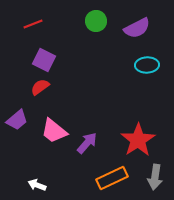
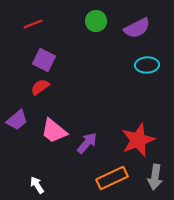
red star: rotated 12 degrees clockwise
white arrow: rotated 36 degrees clockwise
